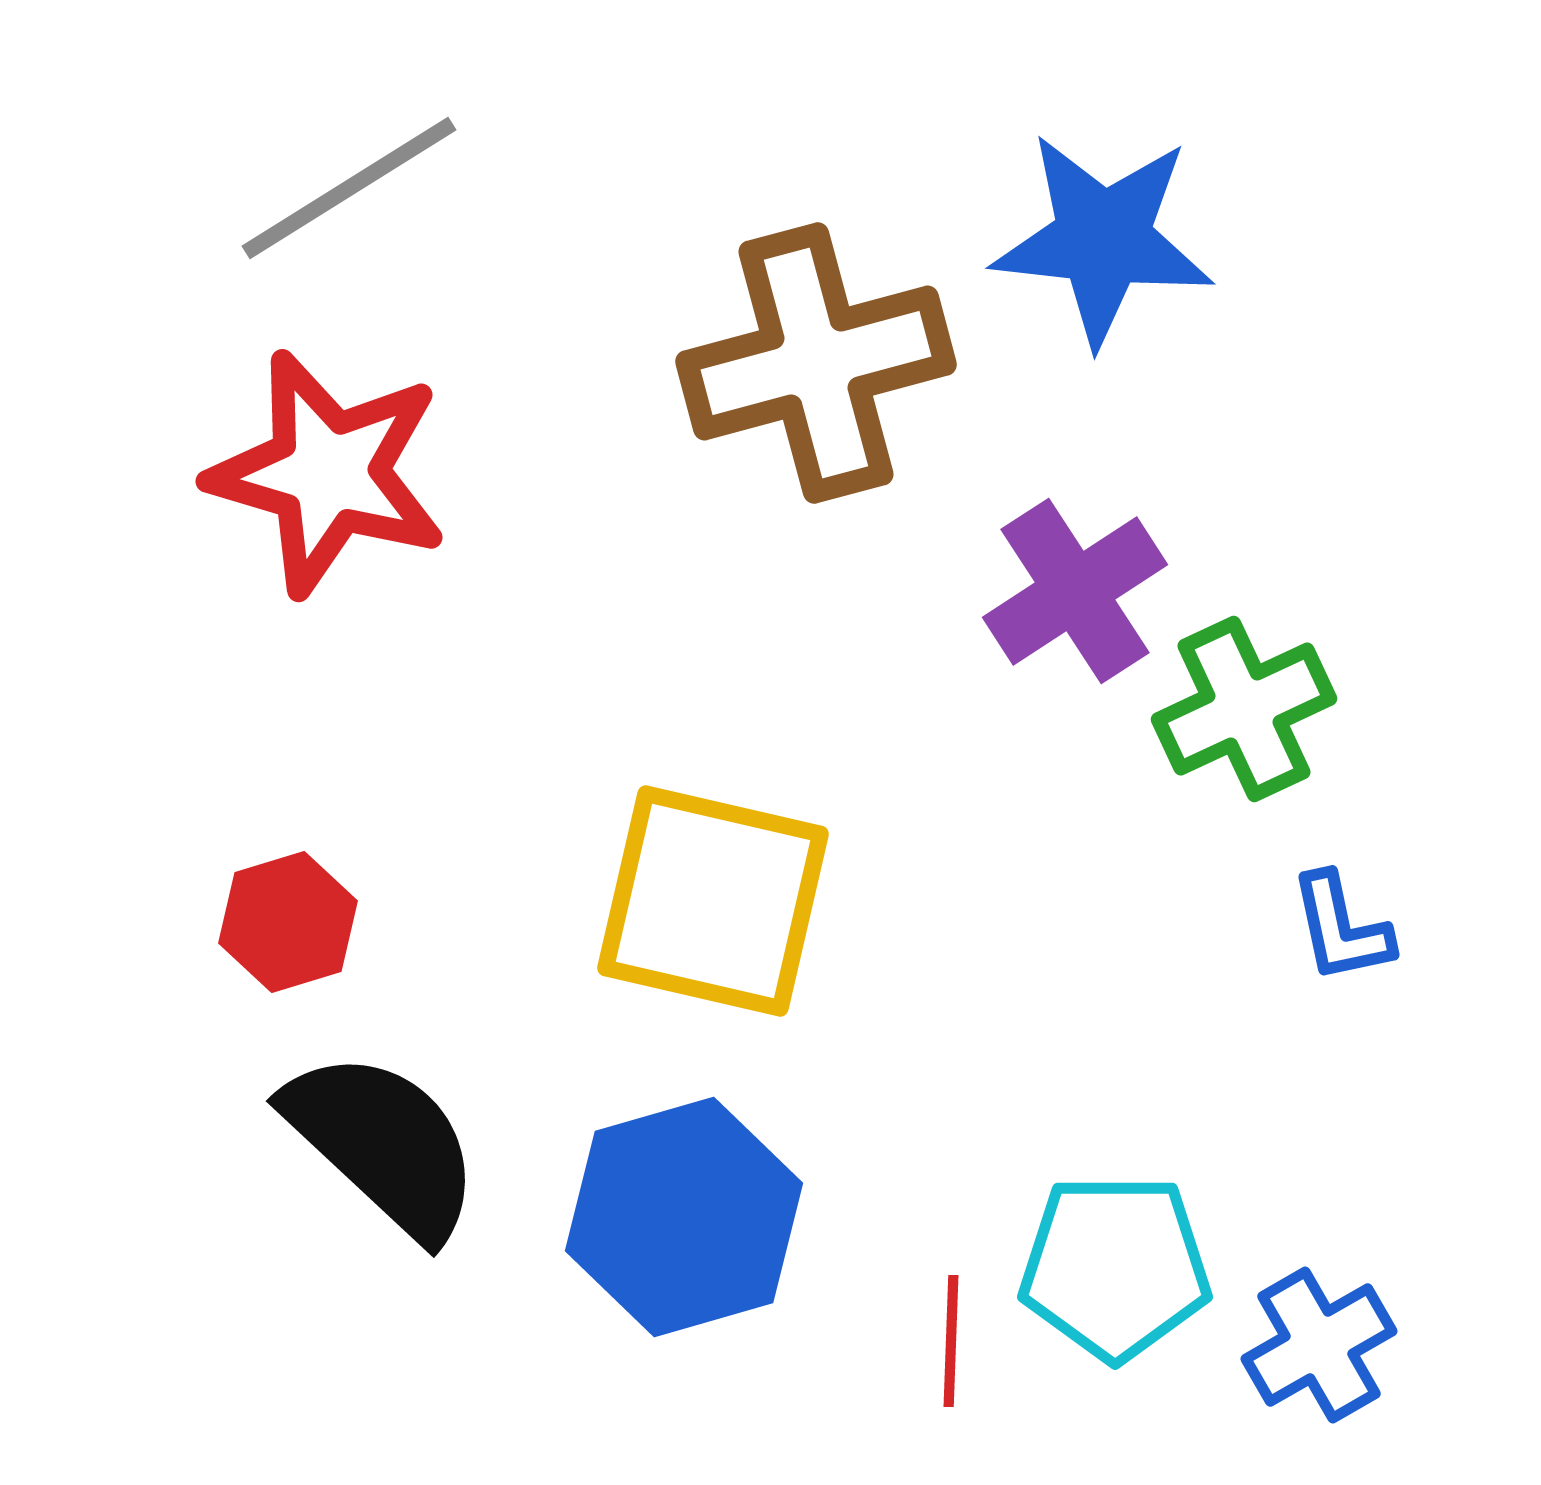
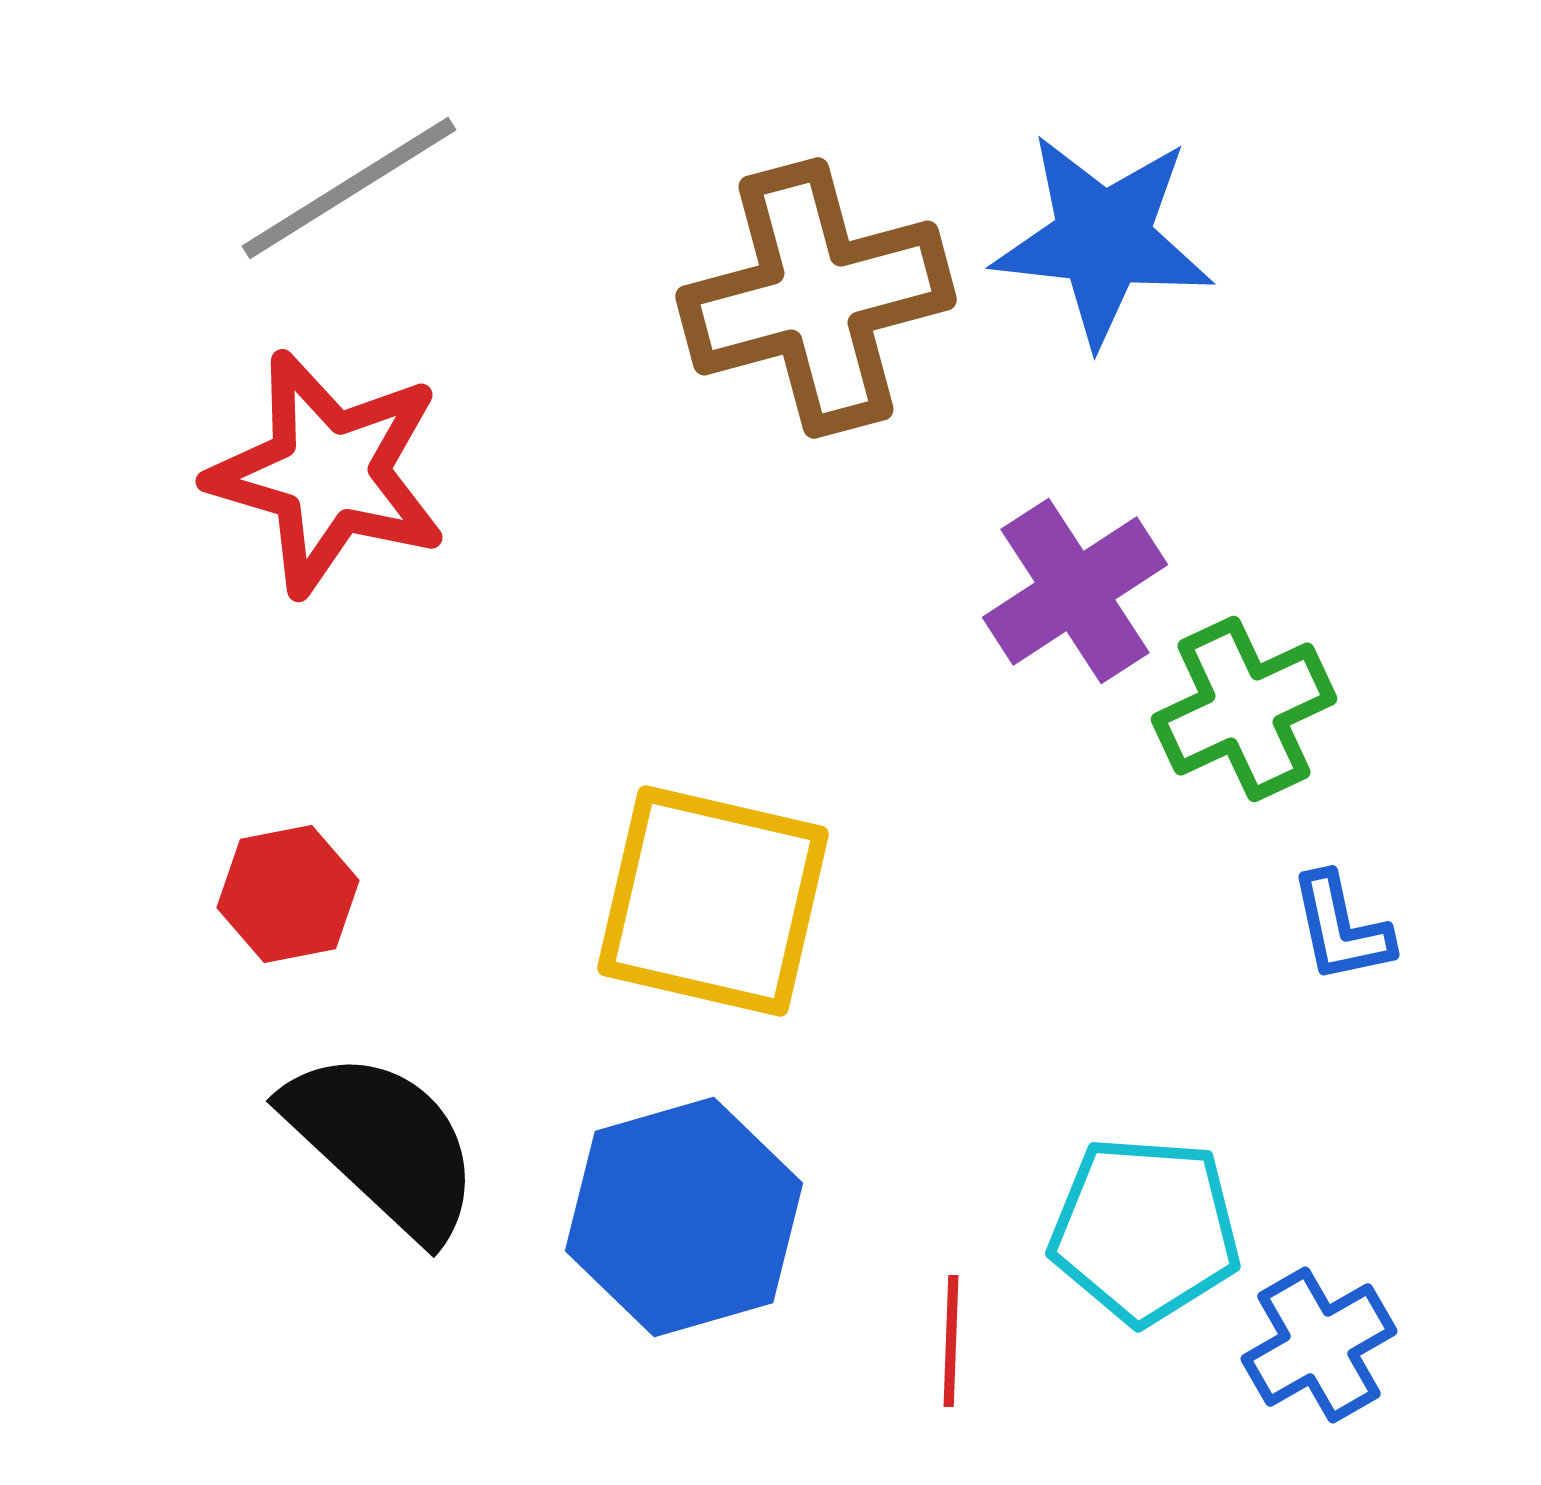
brown cross: moved 65 px up
red hexagon: moved 28 px up; rotated 6 degrees clockwise
cyan pentagon: moved 30 px right, 37 px up; rotated 4 degrees clockwise
